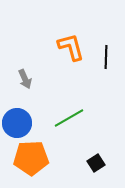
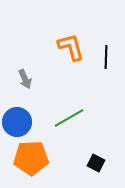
blue circle: moved 1 px up
black square: rotated 30 degrees counterclockwise
